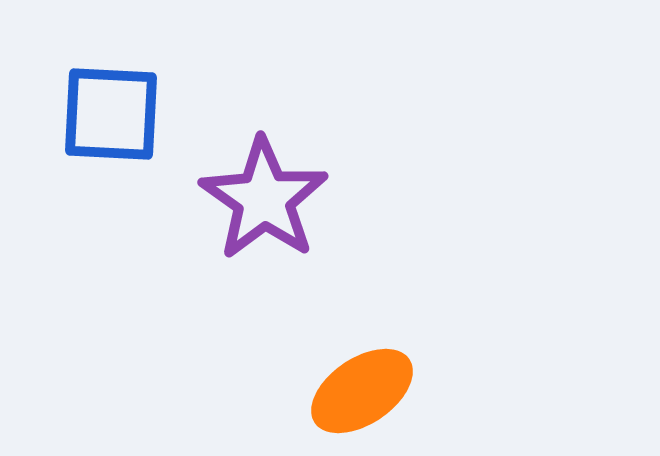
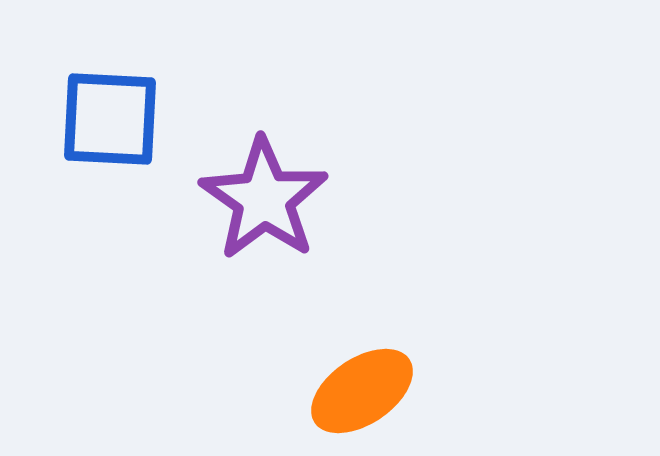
blue square: moved 1 px left, 5 px down
